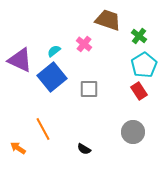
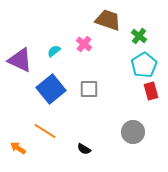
blue square: moved 1 px left, 12 px down
red rectangle: moved 12 px right; rotated 18 degrees clockwise
orange line: moved 2 px right, 2 px down; rotated 30 degrees counterclockwise
